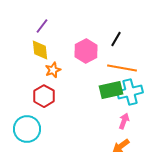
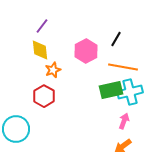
orange line: moved 1 px right, 1 px up
cyan circle: moved 11 px left
orange arrow: moved 2 px right
